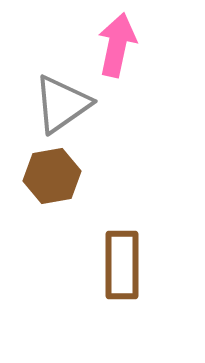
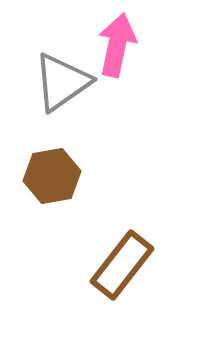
gray triangle: moved 22 px up
brown rectangle: rotated 38 degrees clockwise
